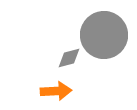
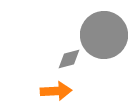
gray diamond: moved 1 px down
